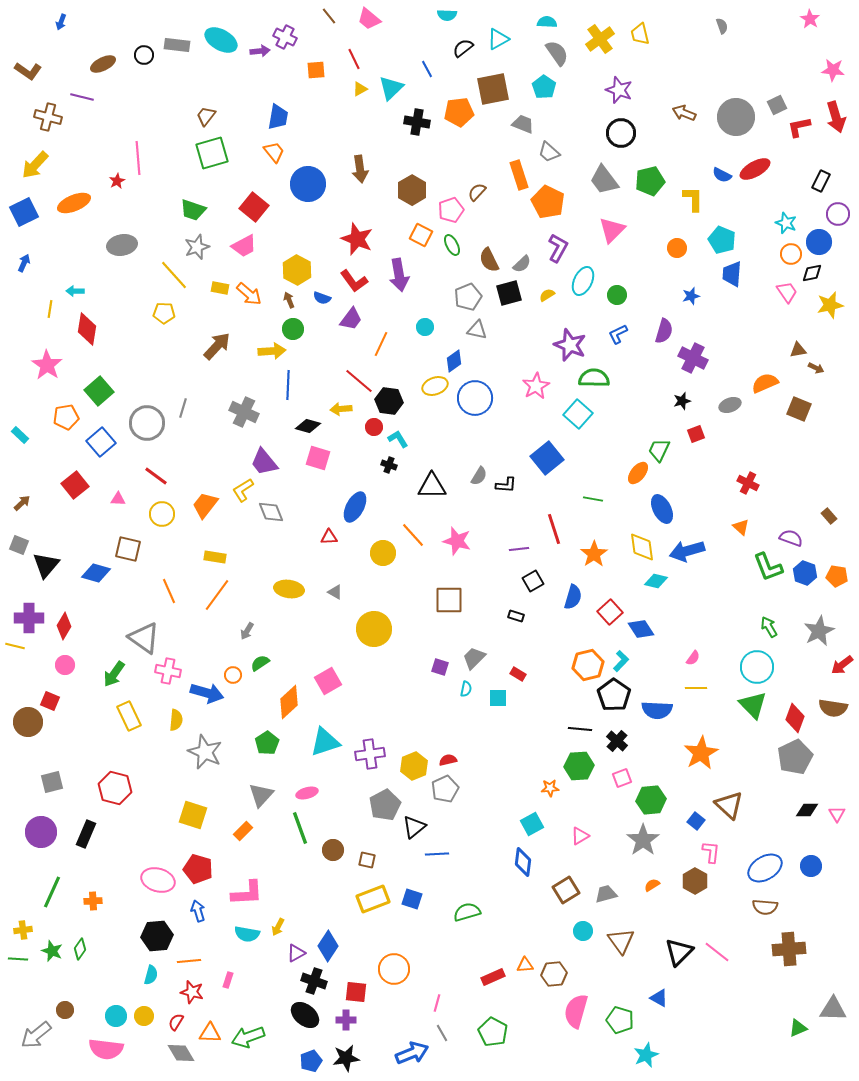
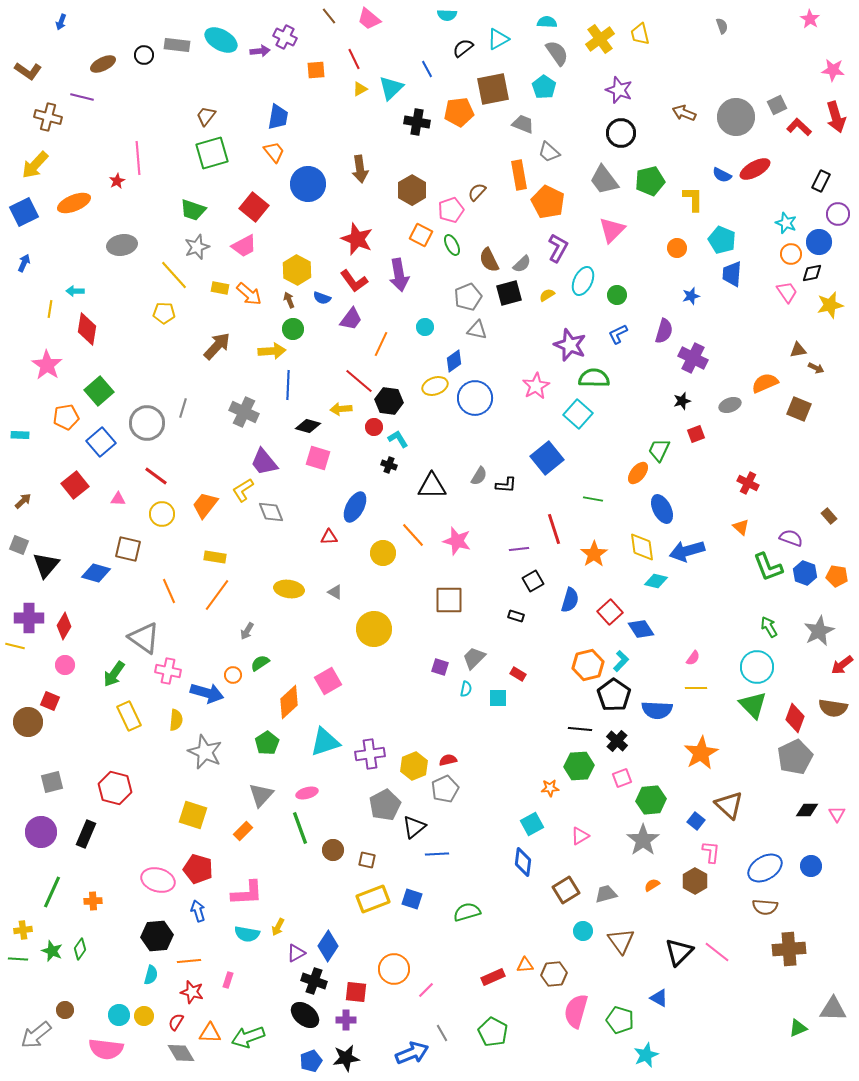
red L-shape at (799, 127): rotated 55 degrees clockwise
orange rectangle at (519, 175): rotated 8 degrees clockwise
cyan rectangle at (20, 435): rotated 42 degrees counterclockwise
brown arrow at (22, 503): moved 1 px right, 2 px up
blue semicircle at (573, 597): moved 3 px left, 3 px down
pink line at (437, 1003): moved 11 px left, 13 px up; rotated 30 degrees clockwise
cyan circle at (116, 1016): moved 3 px right, 1 px up
